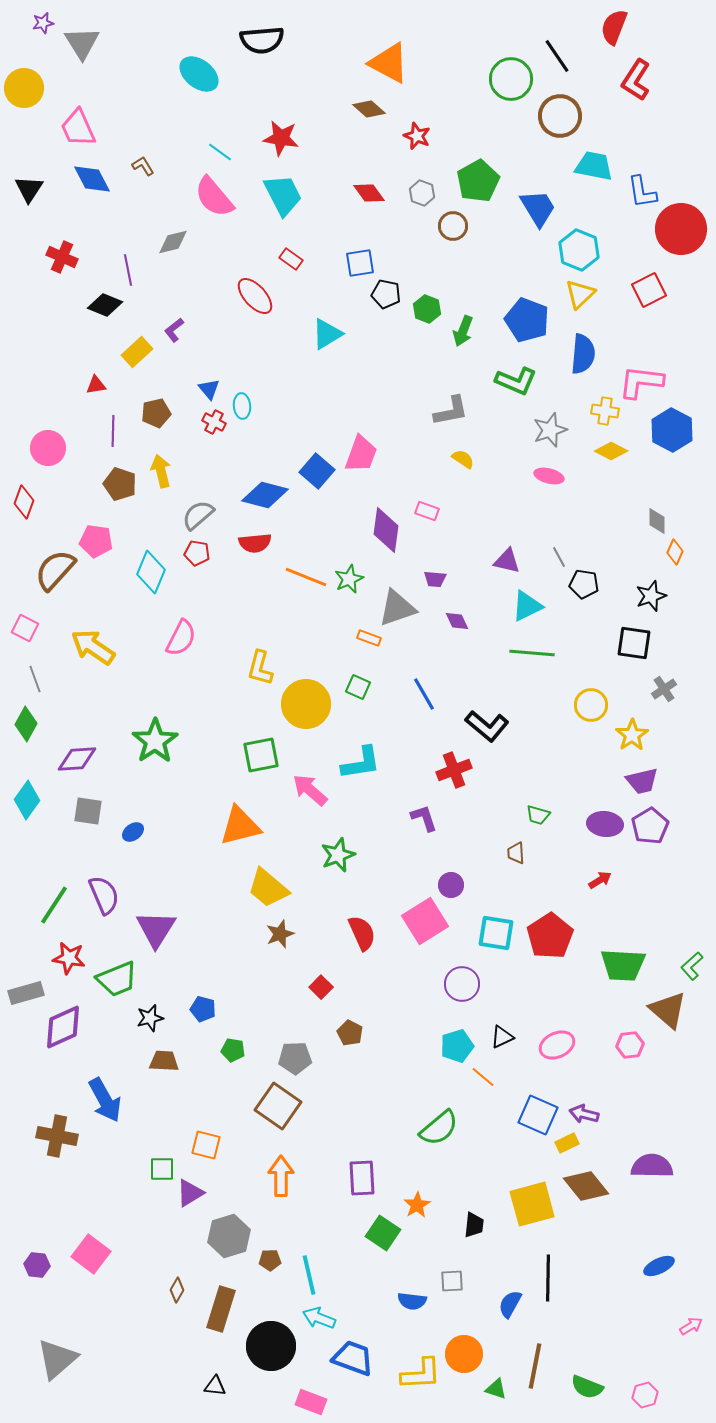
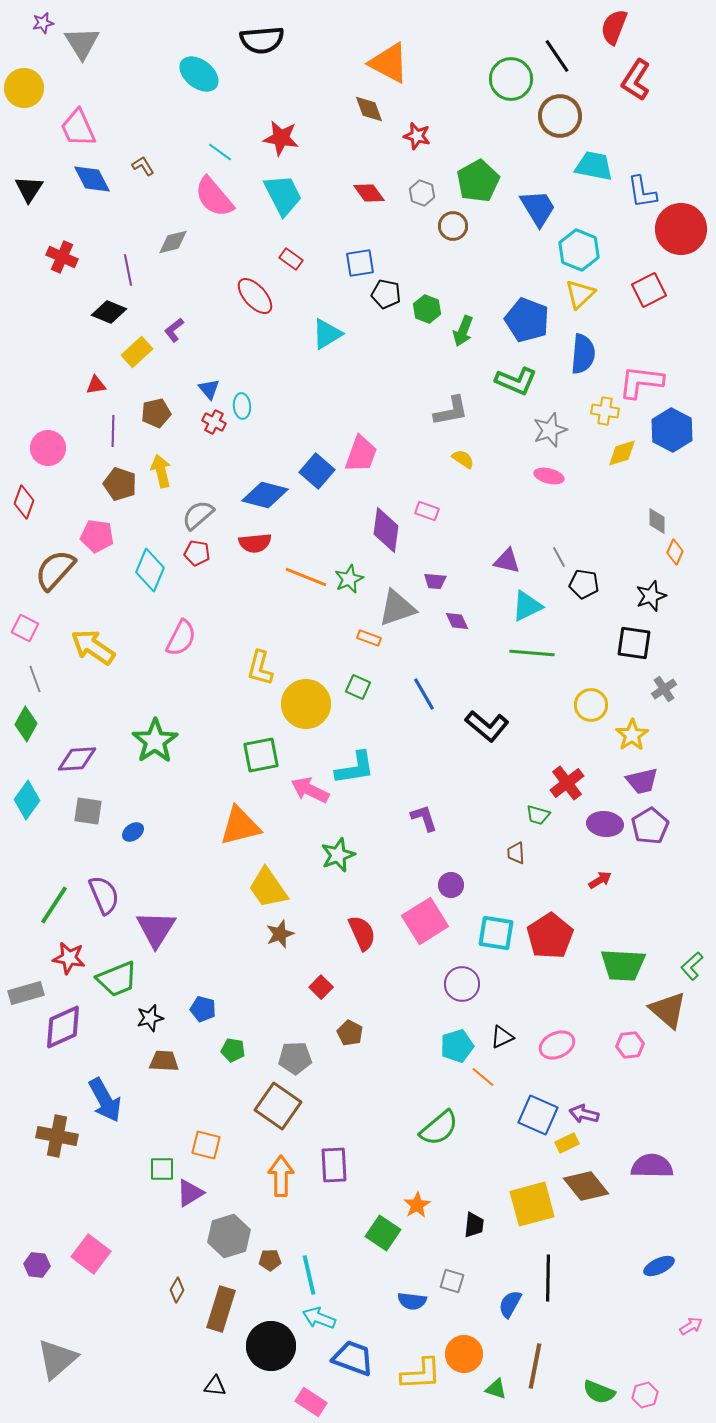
brown diamond at (369, 109): rotated 28 degrees clockwise
red star at (417, 136): rotated 8 degrees counterclockwise
black diamond at (105, 305): moved 4 px right, 7 px down
yellow diamond at (611, 451): moved 11 px right, 2 px down; rotated 44 degrees counterclockwise
pink pentagon at (96, 541): moved 1 px right, 5 px up
cyan diamond at (151, 572): moved 1 px left, 2 px up
purple trapezoid at (435, 579): moved 2 px down
cyan L-shape at (361, 763): moved 6 px left, 5 px down
red cross at (454, 770): moved 113 px right, 13 px down; rotated 16 degrees counterclockwise
pink arrow at (310, 790): rotated 15 degrees counterclockwise
yellow trapezoid at (268, 888): rotated 15 degrees clockwise
purple rectangle at (362, 1178): moved 28 px left, 13 px up
gray square at (452, 1281): rotated 20 degrees clockwise
green semicircle at (587, 1387): moved 12 px right, 5 px down
pink rectangle at (311, 1402): rotated 12 degrees clockwise
